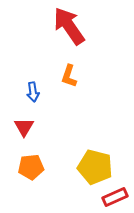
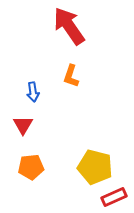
orange L-shape: moved 2 px right
red triangle: moved 1 px left, 2 px up
red rectangle: moved 1 px left
